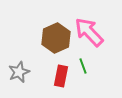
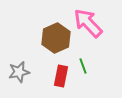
pink arrow: moved 1 px left, 9 px up
gray star: rotated 10 degrees clockwise
